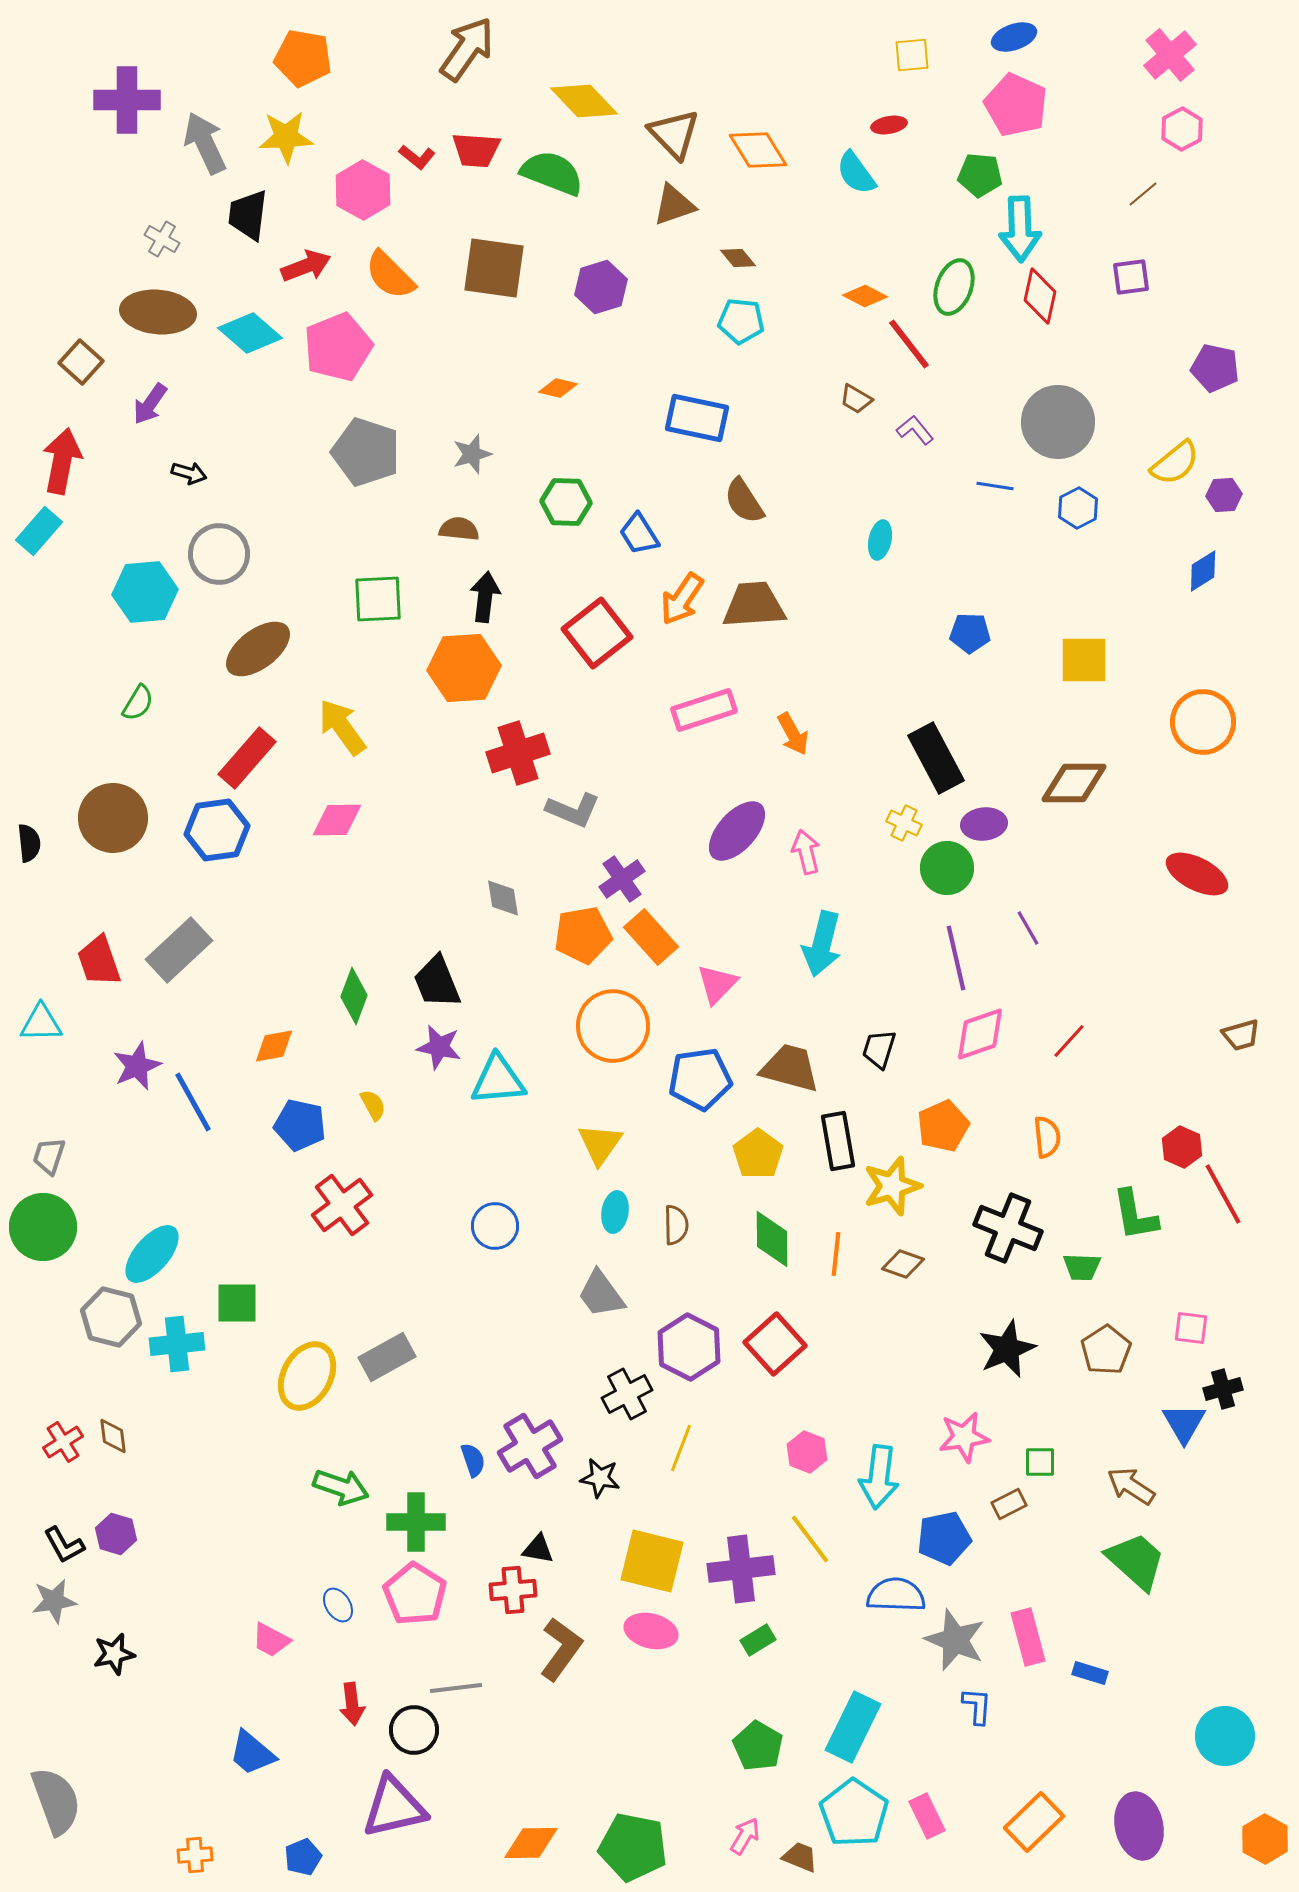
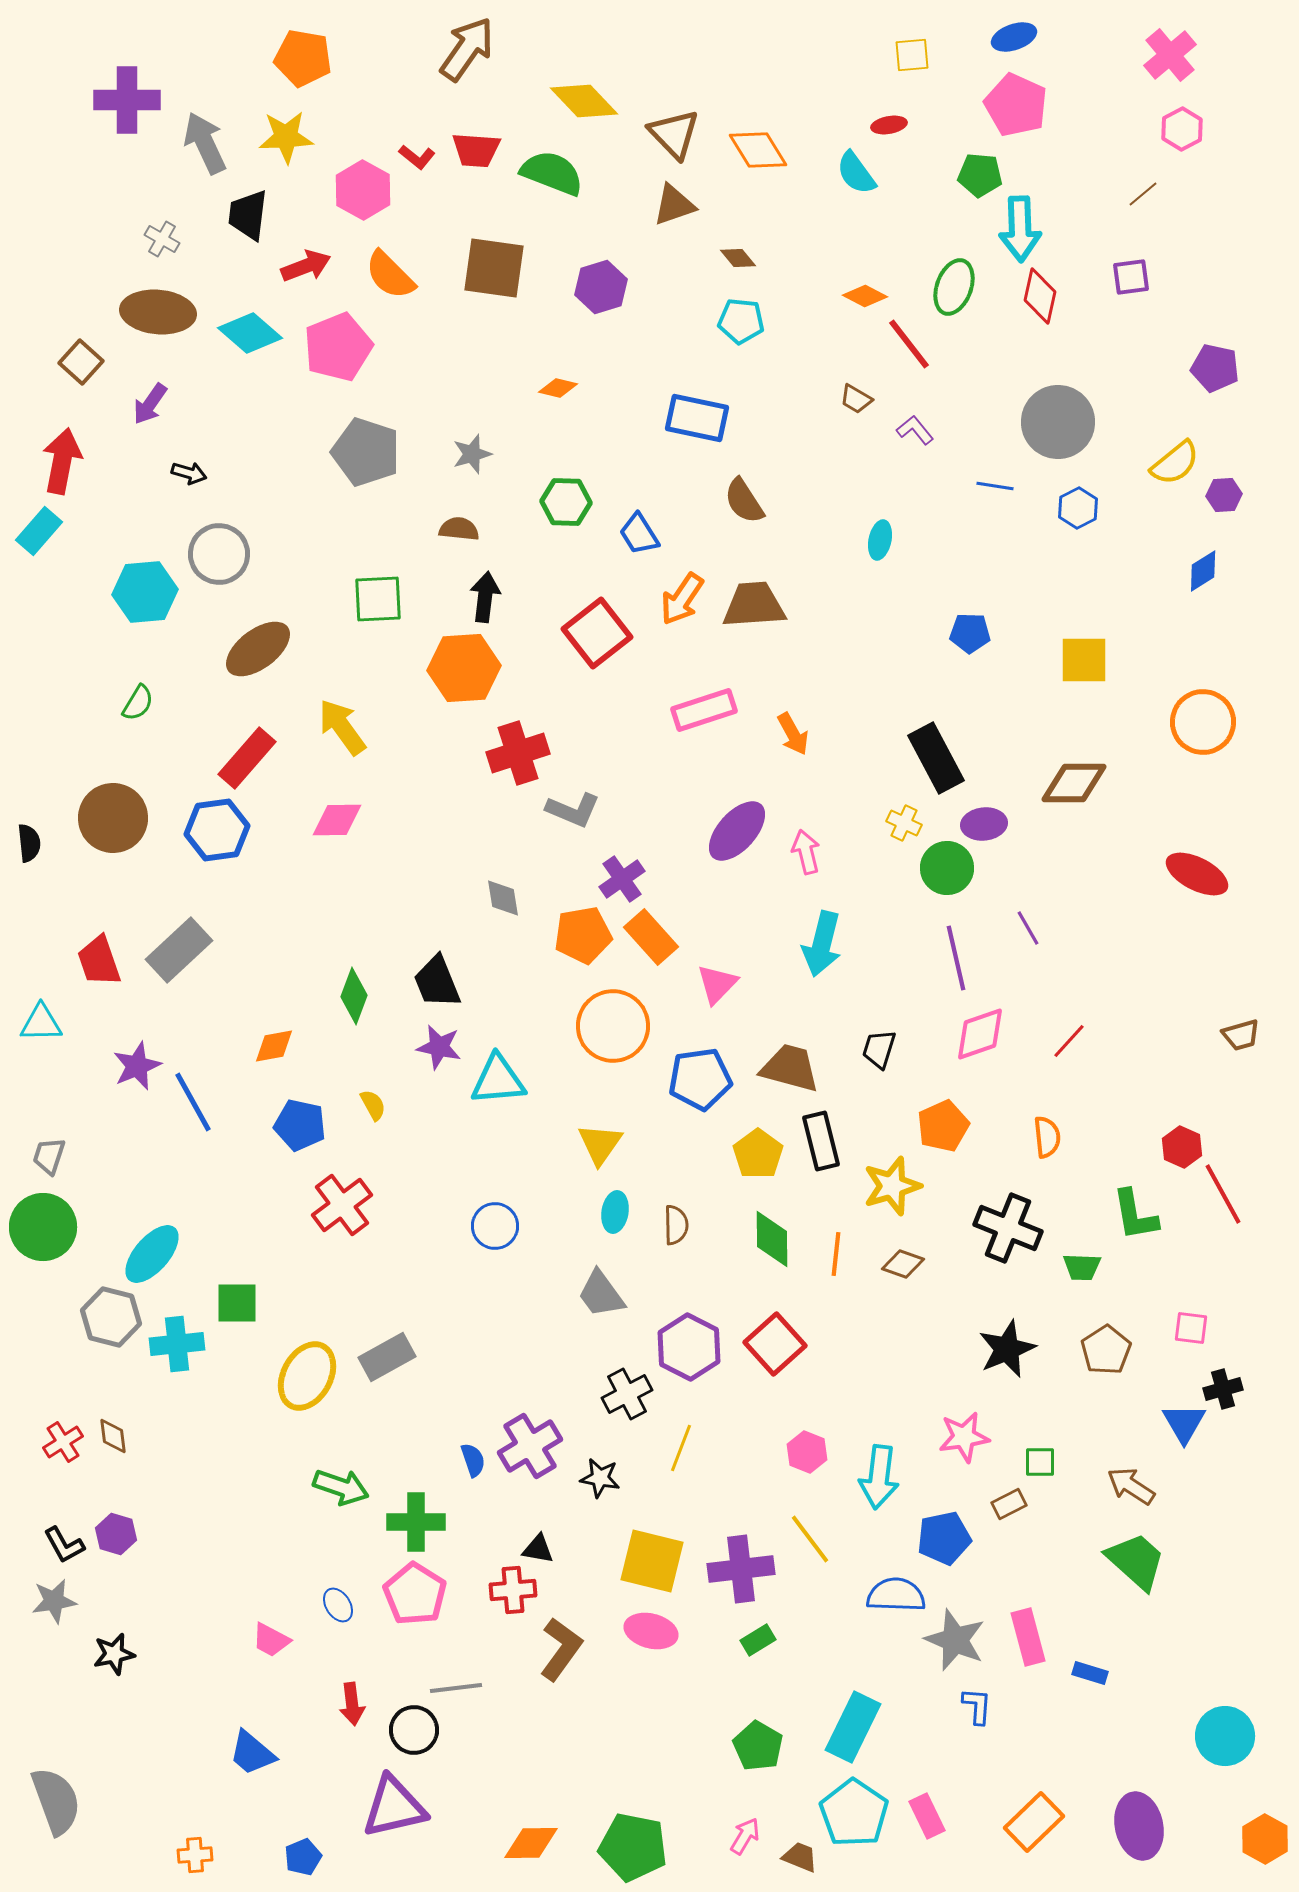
black rectangle at (838, 1141): moved 17 px left; rotated 4 degrees counterclockwise
